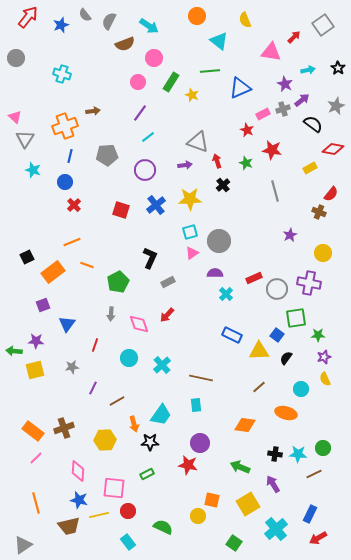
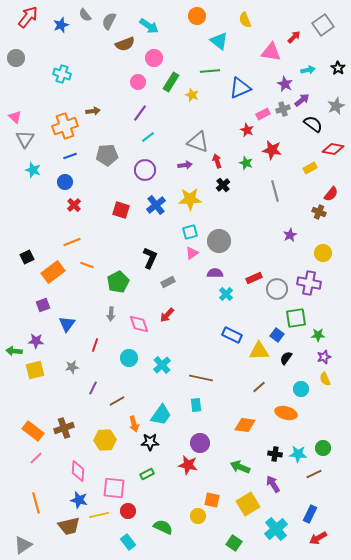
blue line at (70, 156): rotated 56 degrees clockwise
